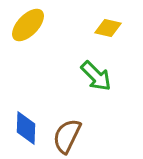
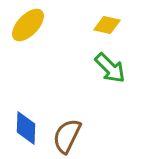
yellow diamond: moved 1 px left, 3 px up
green arrow: moved 14 px right, 8 px up
